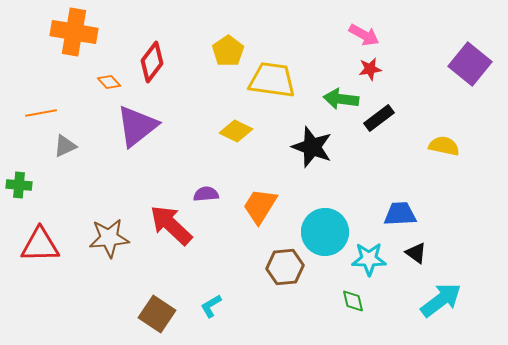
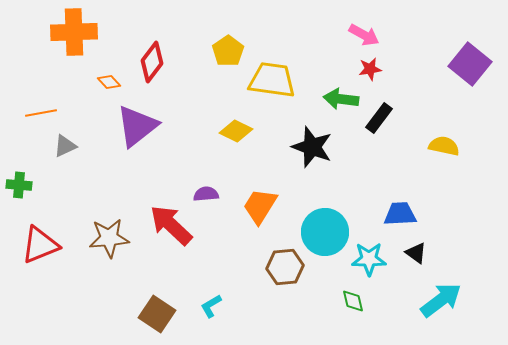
orange cross: rotated 12 degrees counterclockwise
black rectangle: rotated 16 degrees counterclockwise
red triangle: rotated 21 degrees counterclockwise
